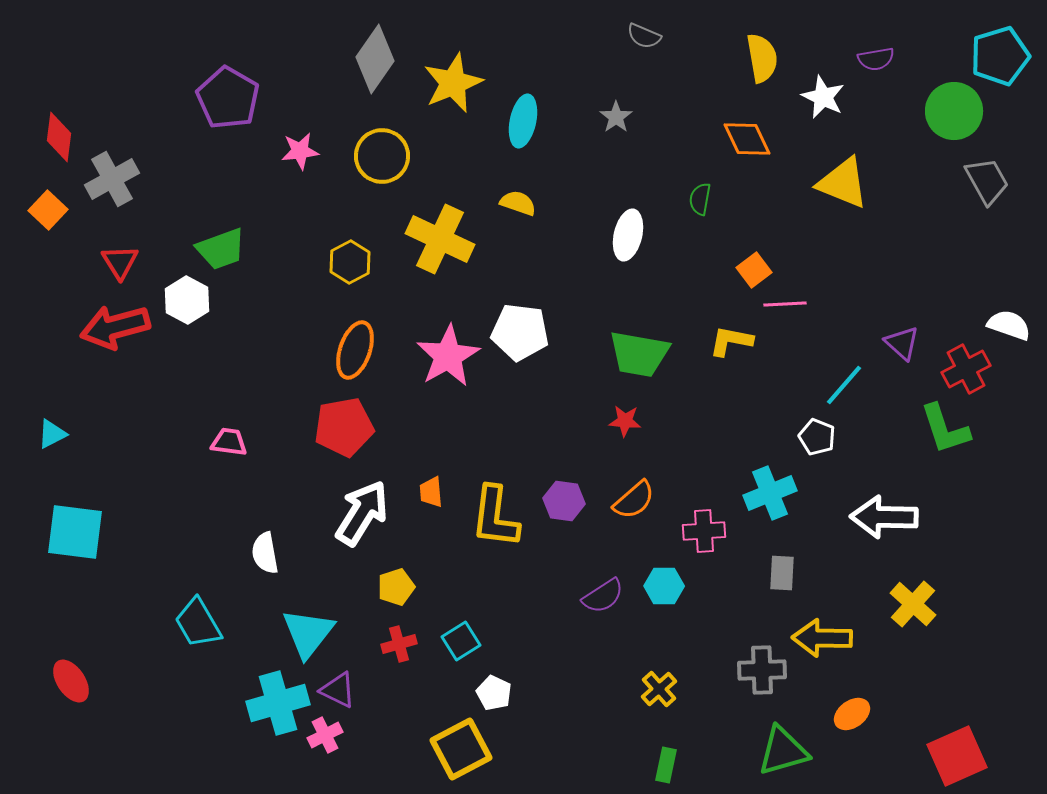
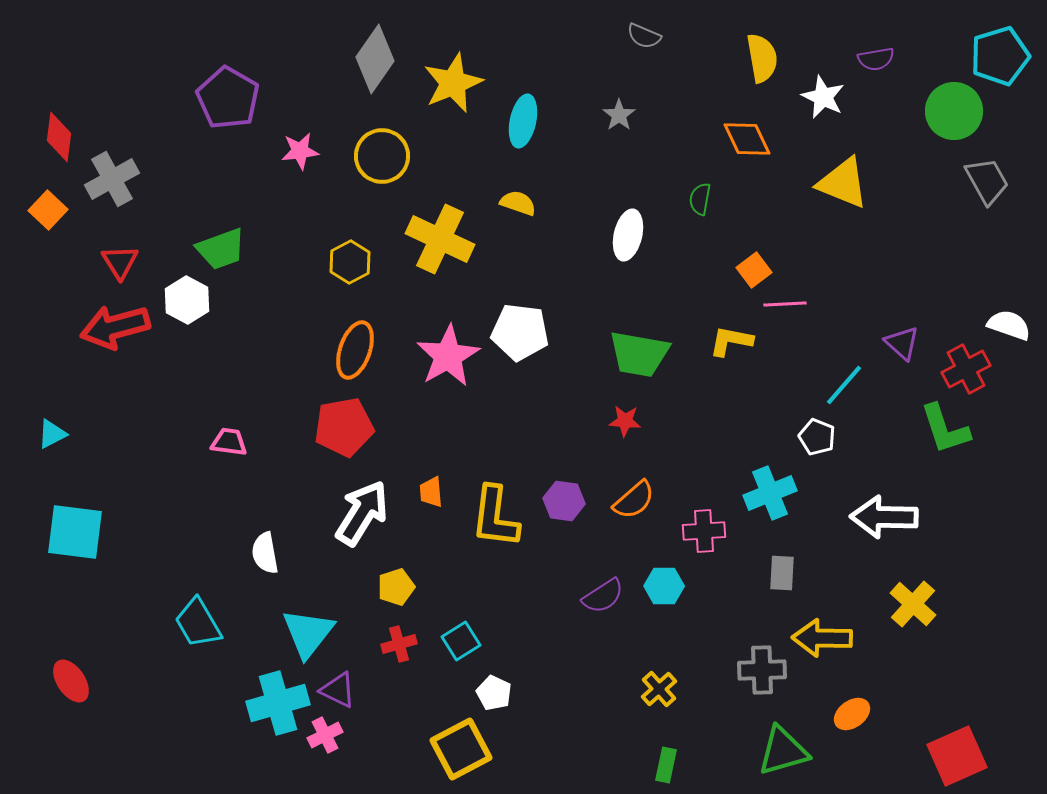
gray star at (616, 117): moved 3 px right, 2 px up
